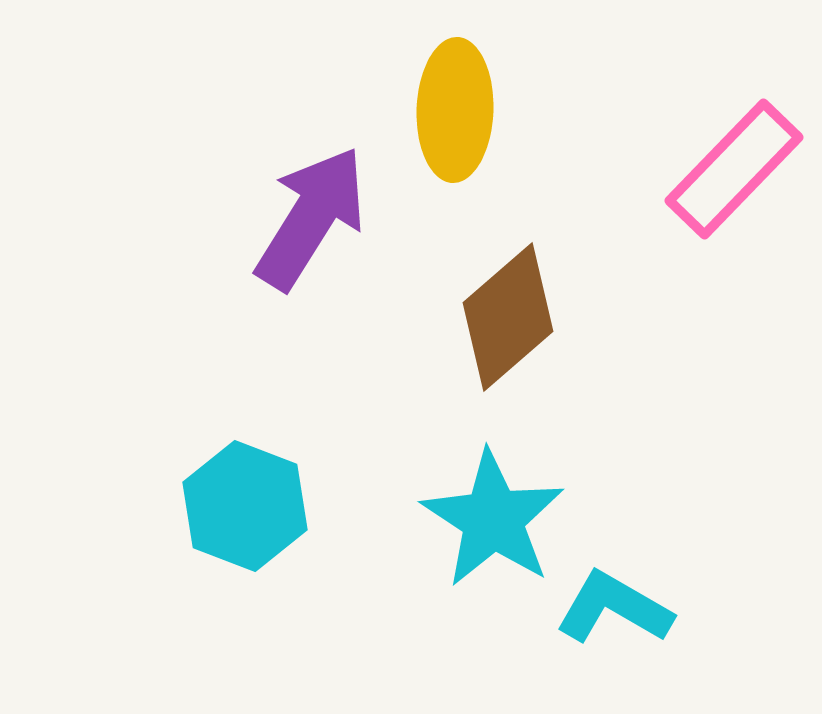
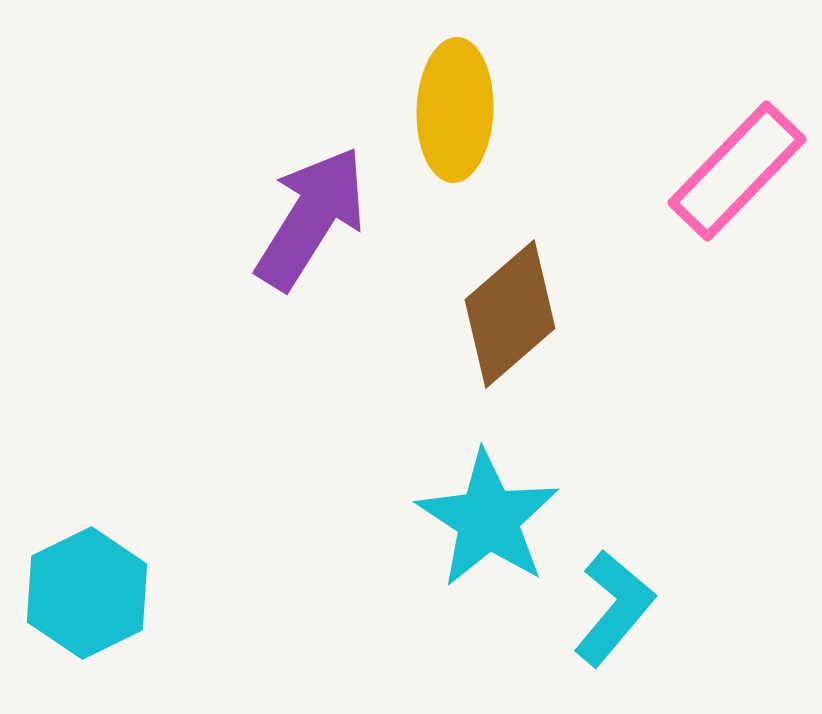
pink rectangle: moved 3 px right, 2 px down
brown diamond: moved 2 px right, 3 px up
cyan hexagon: moved 158 px left, 87 px down; rotated 13 degrees clockwise
cyan star: moved 5 px left
cyan L-shape: rotated 100 degrees clockwise
